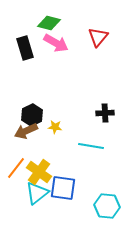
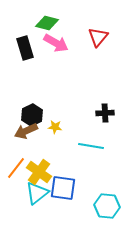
green diamond: moved 2 px left
